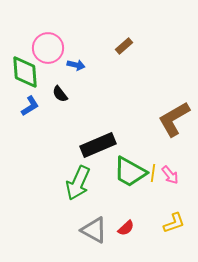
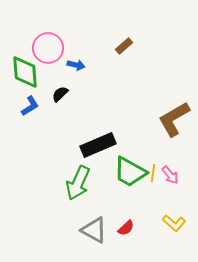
black semicircle: rotated 84 degrees clockwise
yellow L-shape: rotated 60 degrees clockwise
